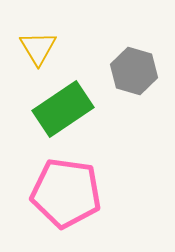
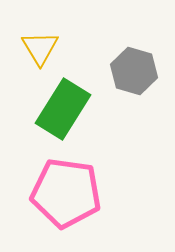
yellow triangle: moved 2 px right
green rectangle: rotated 24 degrees counterclockwise
